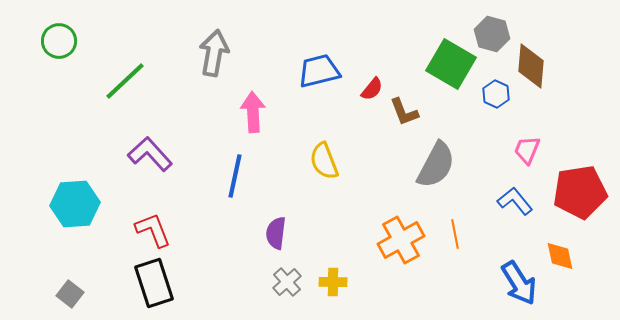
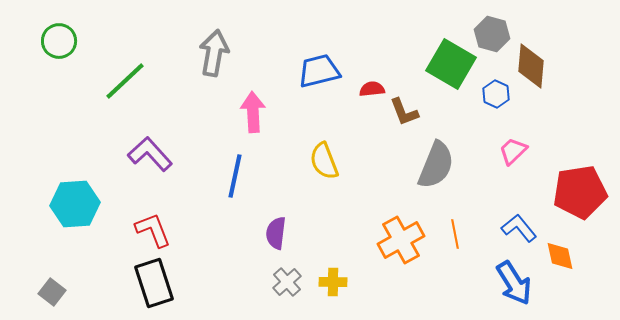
red semicircle: rotated 135 degrees counterclockwise
pink trapezoid: moved 14 px left, 1 px down; rotated 24 degrees clockwise
gray semicircle: rotated 6 degrees counterclockwise
blue L-shape: moved 4 px right, 27 px down
blue arrow: moved 5 px left
gray square: moved 18 px left, 2 px up
